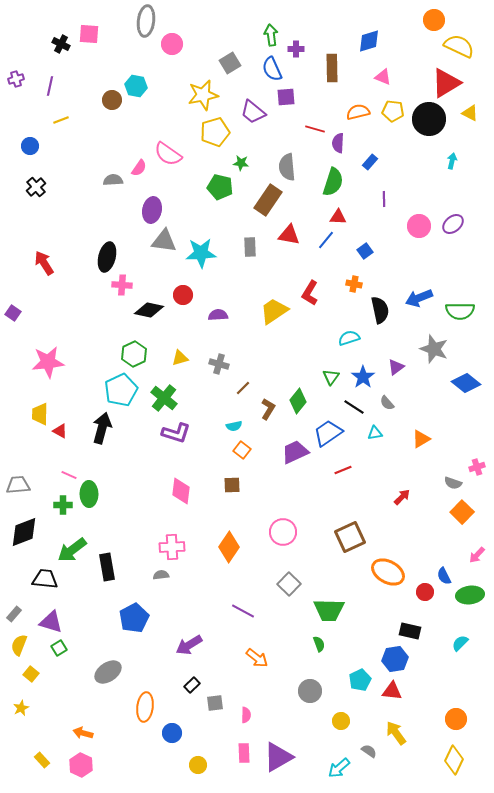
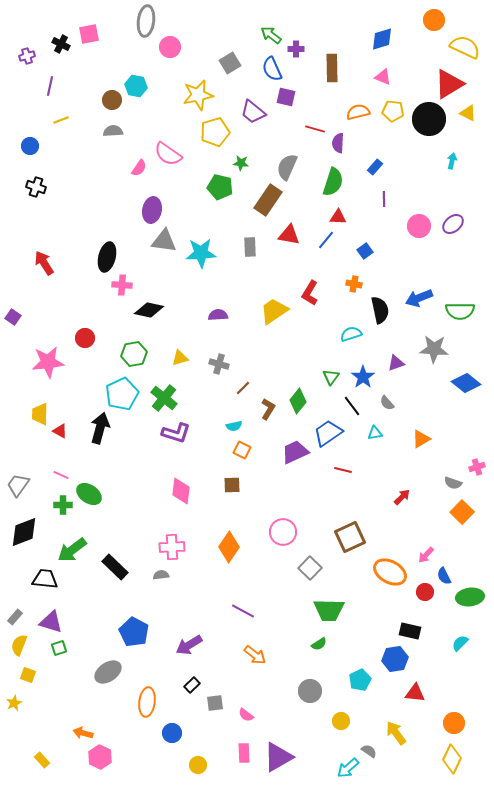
pink square at (89, 34): rotated 15 degrees counterclockwise
green arrow at (271, 35): rotated 45 degrees counterclockwise
blue diamond at (369, 41): moved 13 px right, 2 px up
pink circle at (172, 44): moved 2 px left, 3 px down
yellow semicircle at (459, 46): moved 6 px right, 1 px down
purple cross at (16, 79): moved 11 px right, 23 px up
red triangle at (446, 83): moved 3 px right, 1 px down
yellow star at (203, 95): moved 5 px left
purple square at (286, 97): rotated 18 degrees clockwise
yellow triangle at (470, 113): moved 2 px left
blue rectangle at (370, 162): moved 5 px right, 5 px down
gray semicircle at (287, 167): rotated 28 degrees clockwise
gray semicircle at (113, 180): moved 49 px up
black cross at (36, 187): rotated 30 degrees counterclockwise
red circle at (183, 295): moved 98 px left, 43 px down
purple square at (13, 313): moved 4 px down
cyan semicircle at (349, 338): moved 2 px right, 4 px up
gray star at (434, 349): rotated 16 degrees counterclockwise
green hexagon at (134, 354): rotated 15 degrees clockwise
purple triangle at (396, 367): moved 4 px up; rotated 18 degrees clockwise
cyan pentagon at (121, 390): moved 1 px right, 4 px down
black line at (354, 407): moved 2 px left, 1 px up; rotated 20 degrees clockwise
black arrow at (102, 428): moved 2 px left
orange square at (242, 450): rotated 12 degrees counterclockwise
red line at (343, 470): rotated 36 degrees clockwise
pink line at (69, 475): moved 8 px left
gray trapezoid at (18, 485): rotated 50 degrees counterclockwise
green ellipse at (89, 494): rotated 55 degrees counterclockwise
pink arrow at (477, 555): moved 51 px left
black rectangle at (107, 567): moved 8 px right; rotated 36 degrees counterclockwise
orange ellipse at (388, 572): moved 2 px right
gray square at (289, 584): moved 21 px right, 16 px up
green ellipse at (470, 595): moved 2 px down
gray rectangle at (14, 614): moved 1 px right, 3 px down
blue pentagon at (134, 618): moved 14 px down; rotated 16 degrees counterclockwise
green semicircle at (319, 644): rotated 77 degrees clockwise
green square at (59, 648): rotated 14 degrees clockwise
orange arrow at (257, 658): moved 2 px left, 3 px up
yellow square at (31, 674): moved 3 px left, 1 px down; rotated 21 degrees counterclockwise
red triangle at (392, 691): moved 23 px right, 2 px down
orange ellipse at (145, 707): moved 2 px right, 5 px up
yellow star at (21, 708): moved 7 px left, 5 px up
pink semicircle at (246, 715): rotated 126 degrees clockwise
orange circle at (456, 719): moved 2 px left, 4 px down
yellow diamond at (454, 760): moved 2 px left, 1 px up
pink hexagon at (81, 765): moved 19 px right, 8 px up
cyan arrow at (339, 768): moved 9 px right
